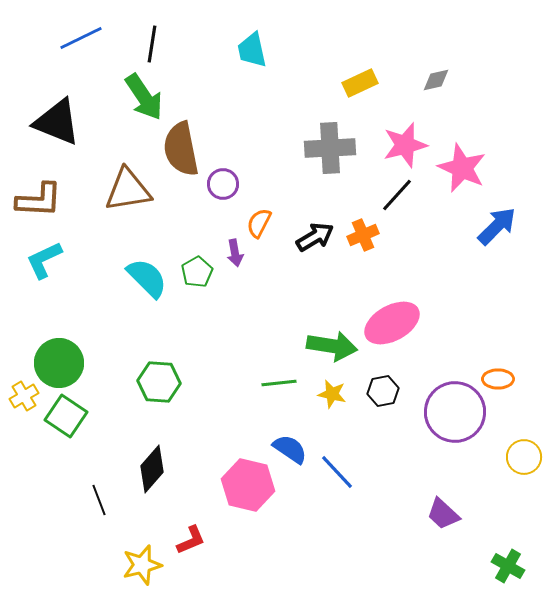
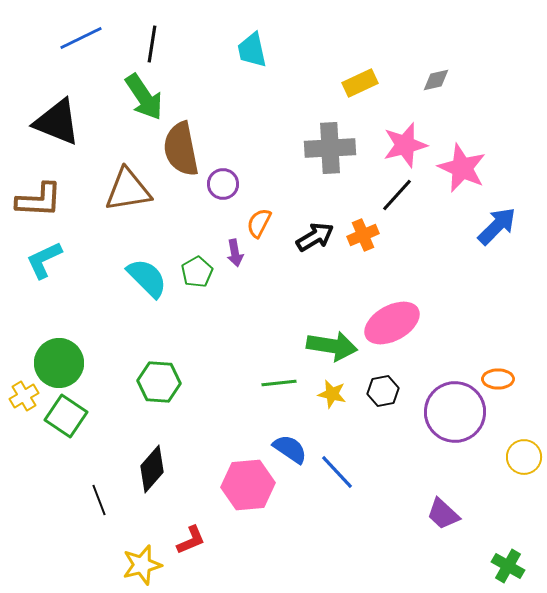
pink hexagon at (248, 485): rotated 18 degrees counterclockwise
